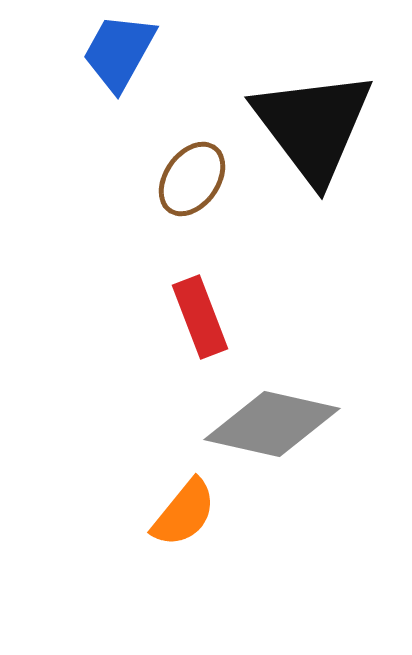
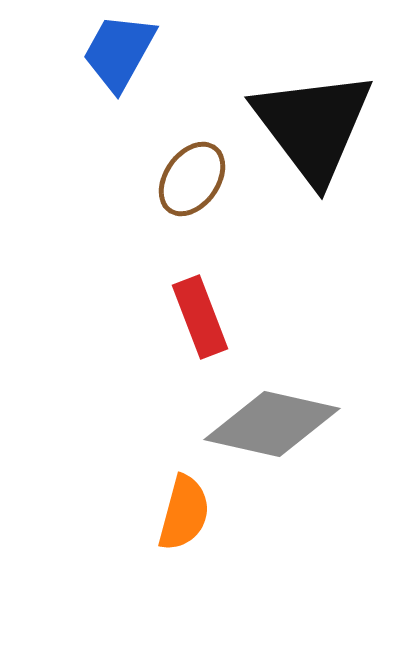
orange semicircle: rotated 24 degrees counterclockwise
